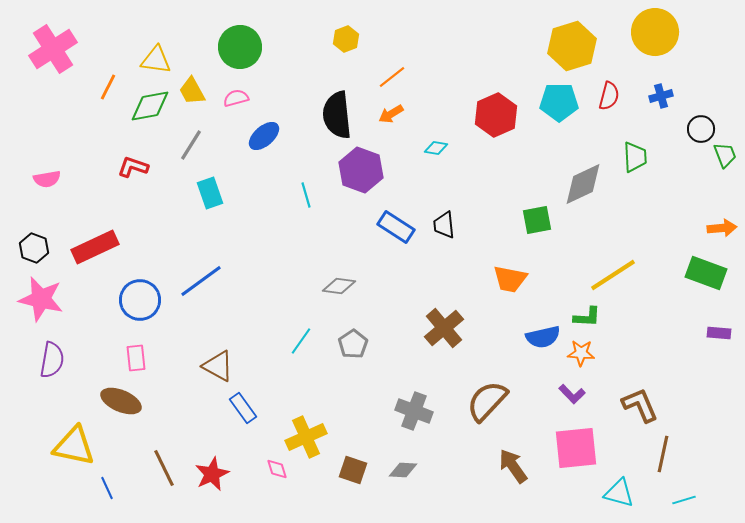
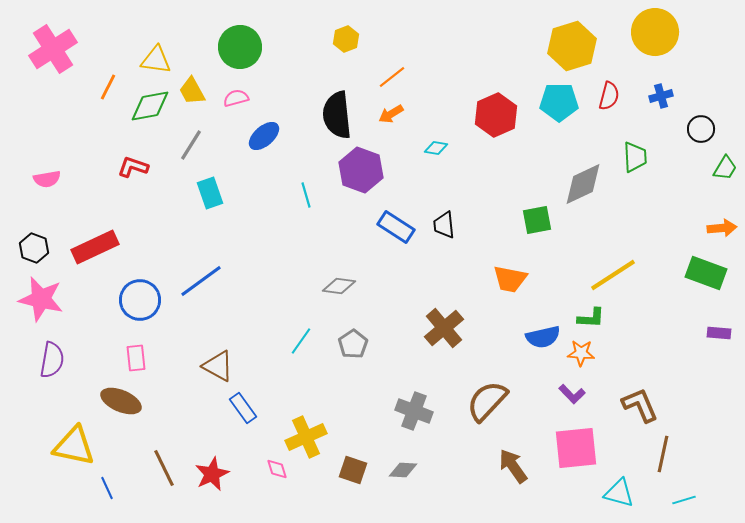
green trapezoid at (725, 155): moved 13 px down; rotated 52 degrees clockwise
green L-shape at (587, 317): moved 4 px right, 1 px down
